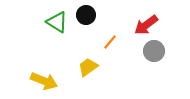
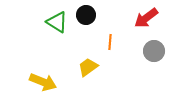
red arrow: moved 7 px up
orange line: rotated 35 degrees counterclockwise
yellow arrow: moved 1 px left, 1 px down
